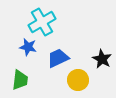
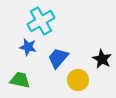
cyan cross: moved 1 px left, 1 px up
blue trapezoid: rotated 25 degrees counterclockwise
green trapezoid: rotated 85 degrees counterclockwise
